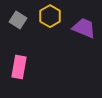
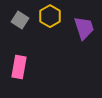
gray square: moved 2 px right
purple trapezoid: rotated 50 degrees clockwise
